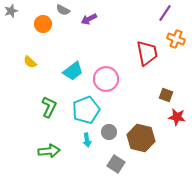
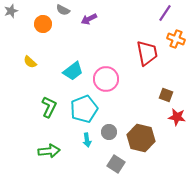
cyan pentagon: moved 2 px left, 1 px up
